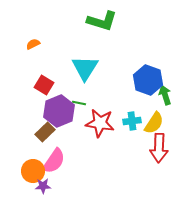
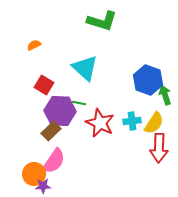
orange semicircle: moved 1 px right, 1 px down
cyan triangle: rotated 20 degrees counterclockwise
purple hexagon: moved 1 px right; rotated 24 degrees clockwise
red star: rotated 16 degrees clockwise
brown rectangle: moved 6 px right, 1 px up
orange circle: moved 1 px right, 3 px down
